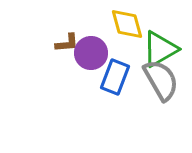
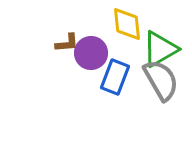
yellow diamond: rotated 9 degrees clockwise
